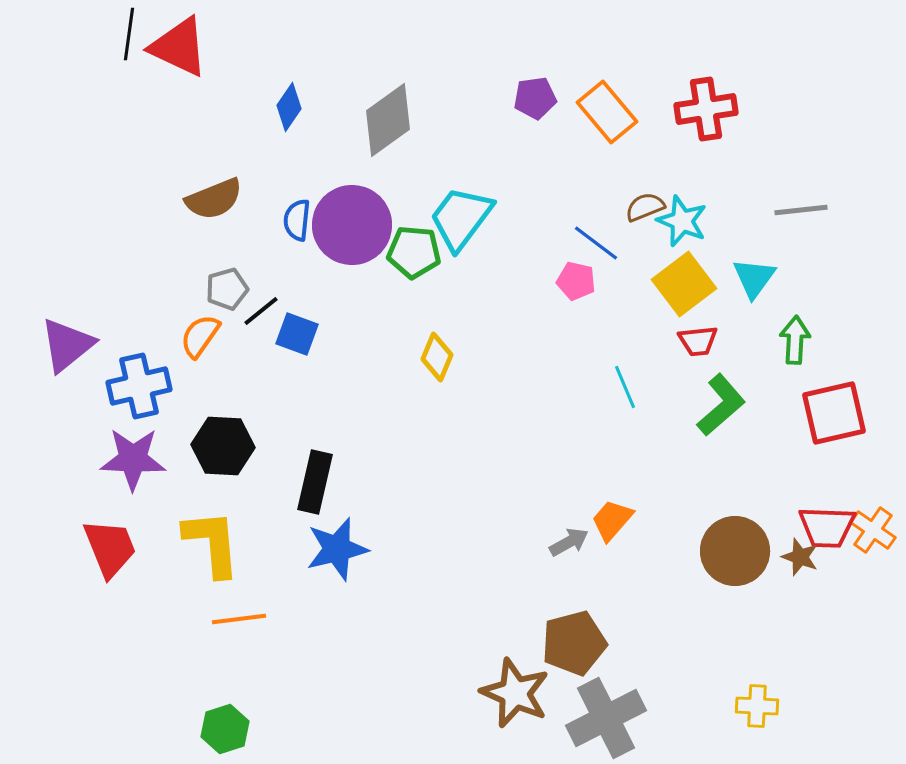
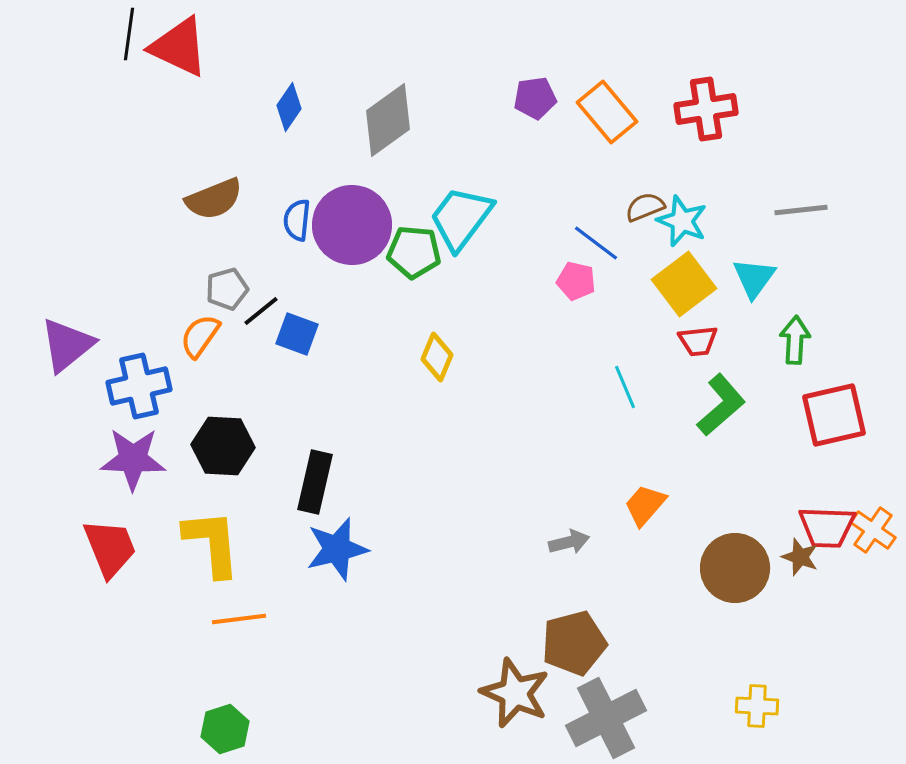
red square at (834, 413): moved 2 px down
orange trapezoid at (612, 520): moved 33 px right, 15 px up
gray arrow at (569, 542): rotated 15 degrees clockwise
brown circle at (735, 551): moved 17 px down
